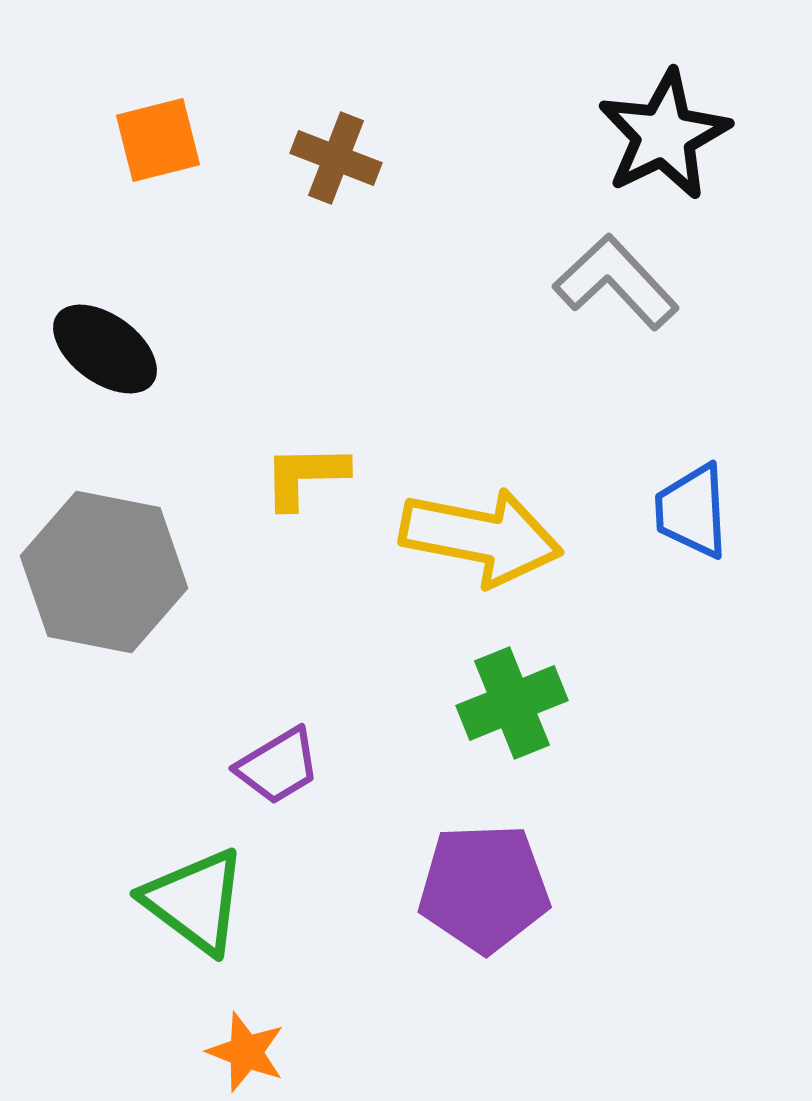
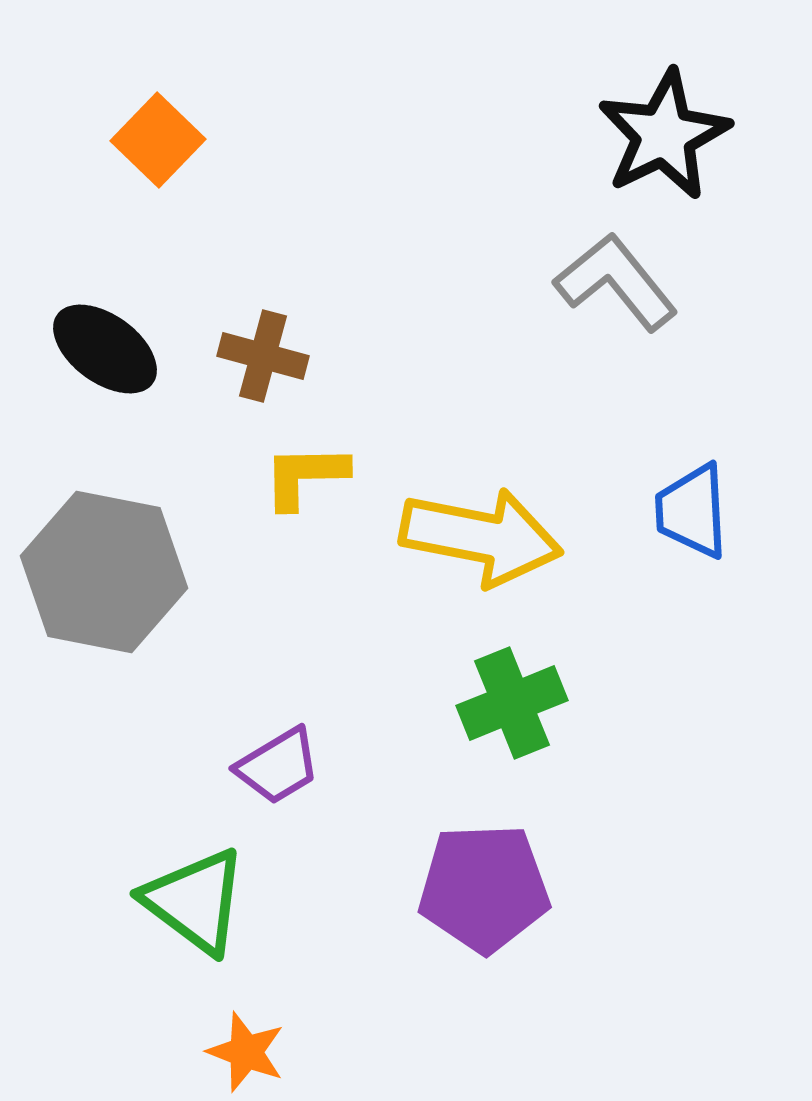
orange square: rotated 32 degrees counterclockwise
brown cross: moved 73 px left, 198 px down; rotated 6 degrees counterclockwise
gray L-shape: rotated 4 degrees clockwise
